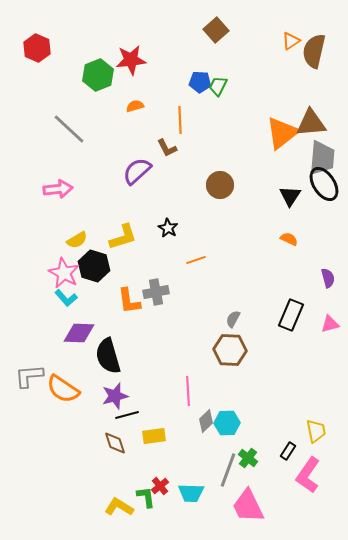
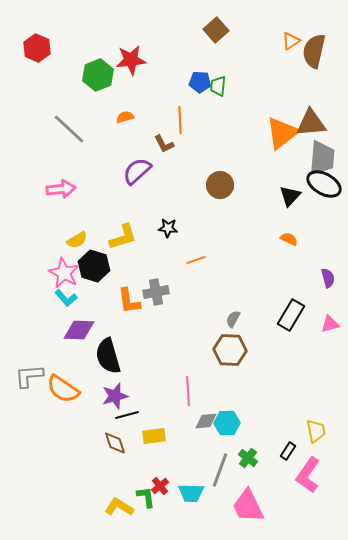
green trapezoid at (218, 86): rotated 20 degrees counterclockwise
orange semicircle at (135, 106): moved 10 px left, 11 px down
brown L-shape at (167, 148): moved 3 px left, 4 px up
black ellipse at (324, 184): rotated 28 degrees counterclockwise
pink arrow at (58, 189): moved 3 px right
black triangle at (290, 196): rotated 10 degrees clockwise
black star at (168, 228): rotated 24 degrees counterclockwise
black rectangle at (291, 315): rotated 8 degrees clockwise
purple diamond at (79, 333): moved 3 px up
gray diamond at (206, 421): rotated 40 degrees clockwise
gray line at (228, 470): moved 8 px left
